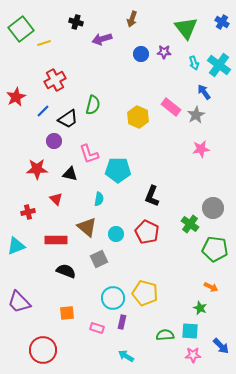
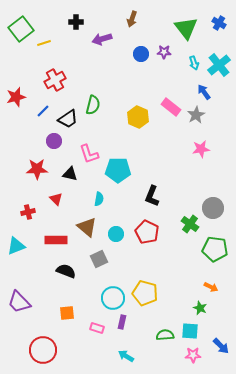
black cross at (76, 22): rotated 16 degrees counterclockwise
blue cross at (222, 22): moved 3 px left, 1 px down
cyan cross at (219, 65): rotated 15 degrees clockwise
red star at (16, 97): rotated 12 degrees clockwise
